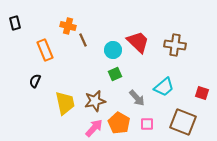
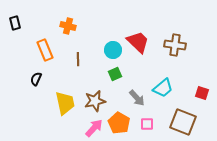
brown line: moved 5 px left, 19 px down; rotated 24 degrees clockwise
black semicircle: moved 1 px right, 2 px up
cyan trapezoid: moved 1 px left, 1 px down
